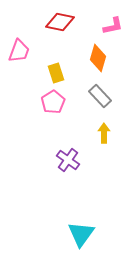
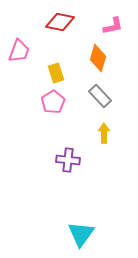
purple cross: rotated 30 degrees counterclockwise
